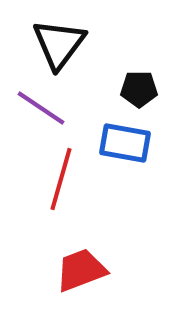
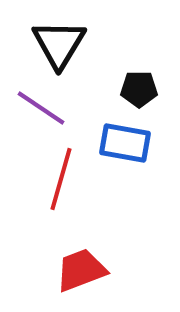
black triangle: rotated 6 degrees counterclockwise
